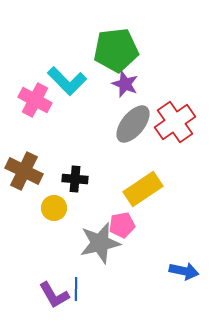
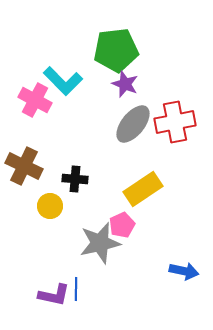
cyan L-shape: moved 4 px left
red cross: rotated 24 degrees clockwise
brown cross: moved 5 px up
yellow circle: moved 4 px left, 2 px up
pink pentagon: rotated 15 degrees counterclockwise
purple L-shape: rotated 48 degrees counterclockwise
